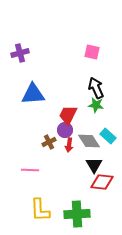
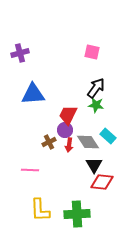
black arrow: rotated 60 degrees clockwise
gray diamond: moved 1 px left, 1 px down
